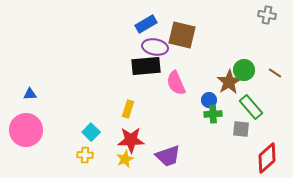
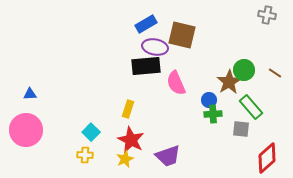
red star: rotated 28 degrees clockwise
